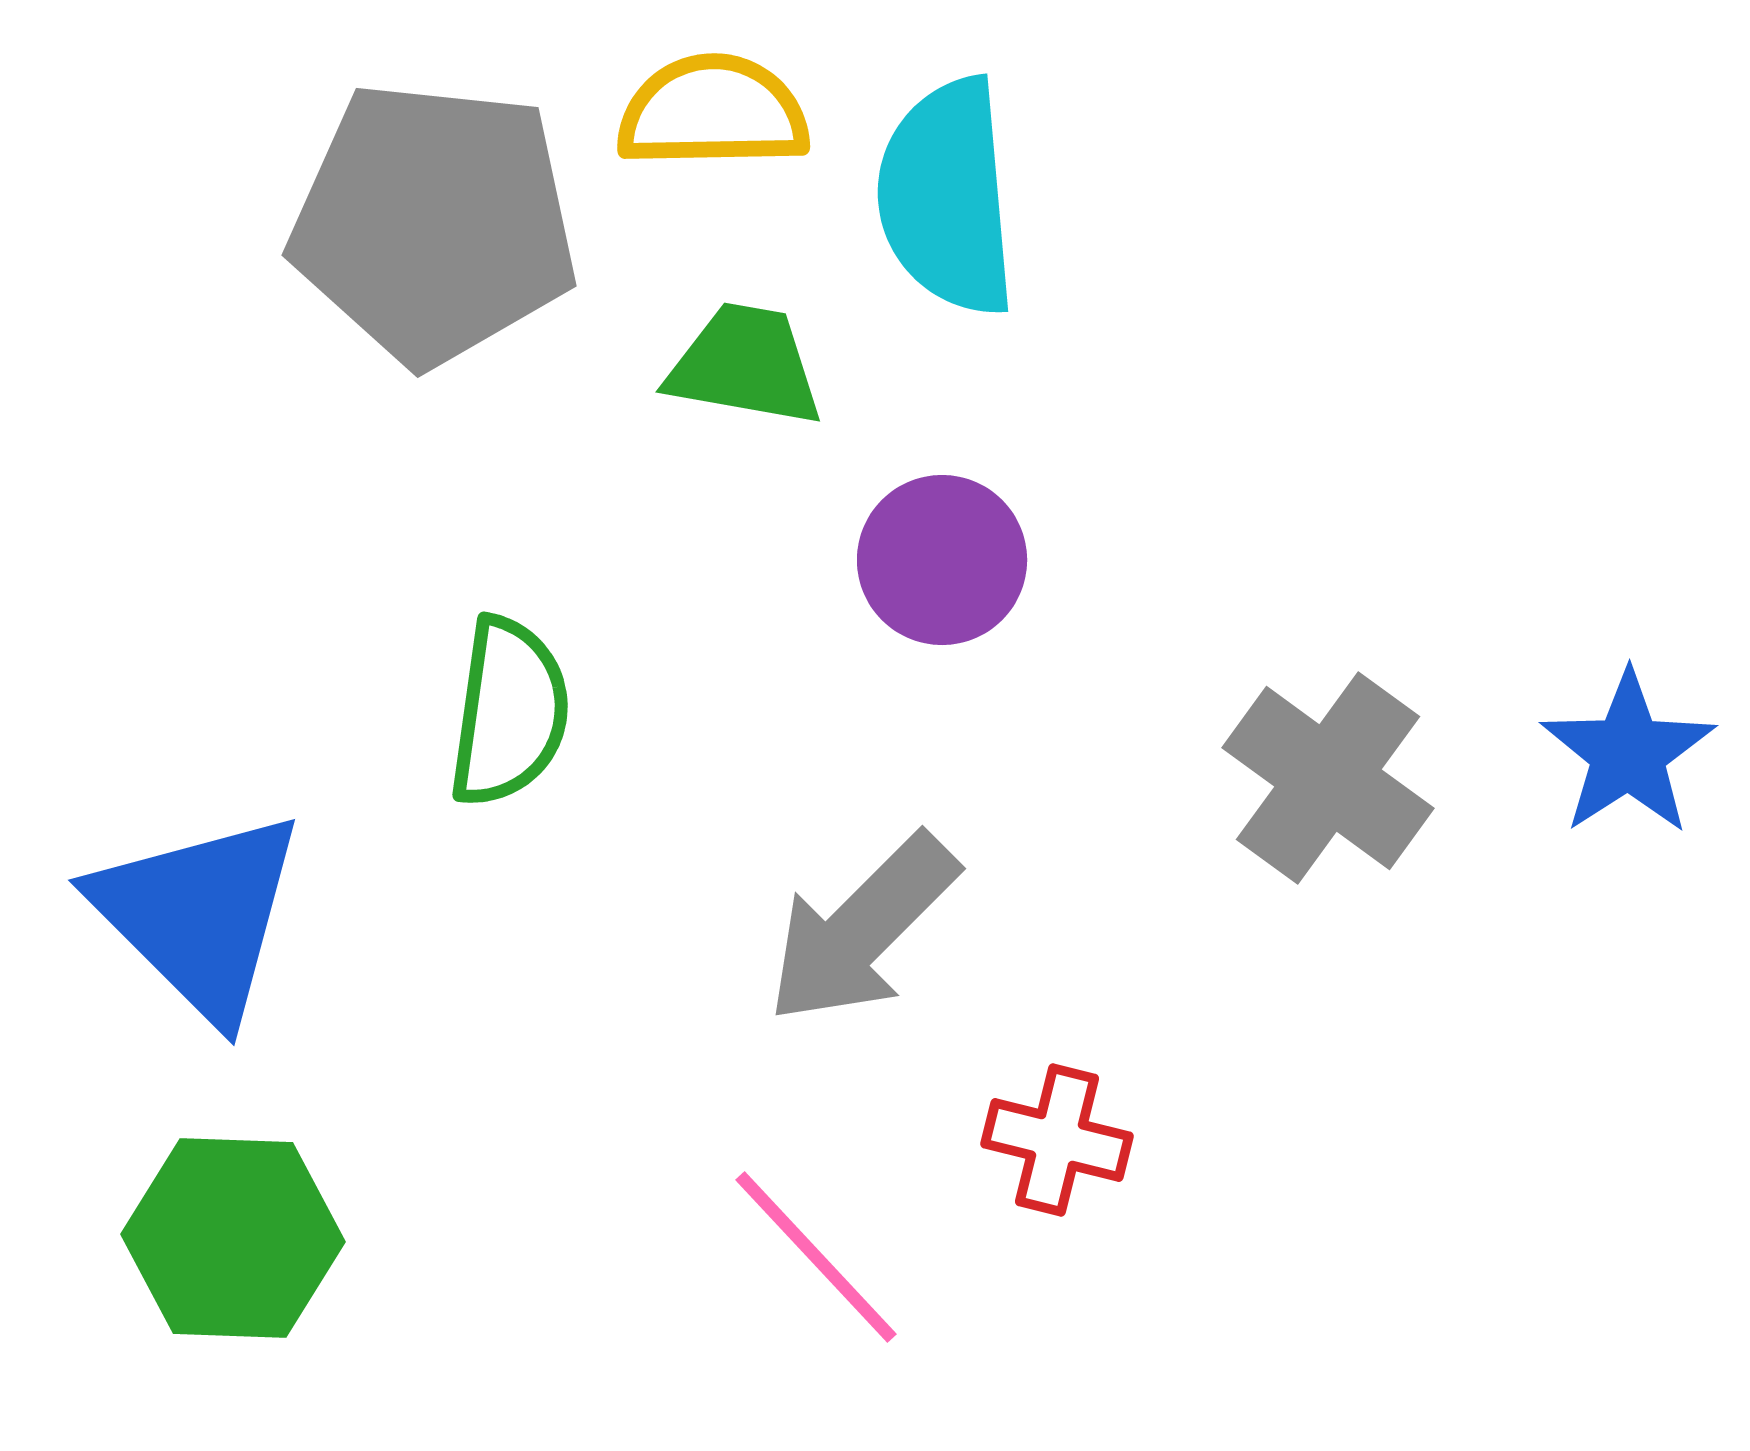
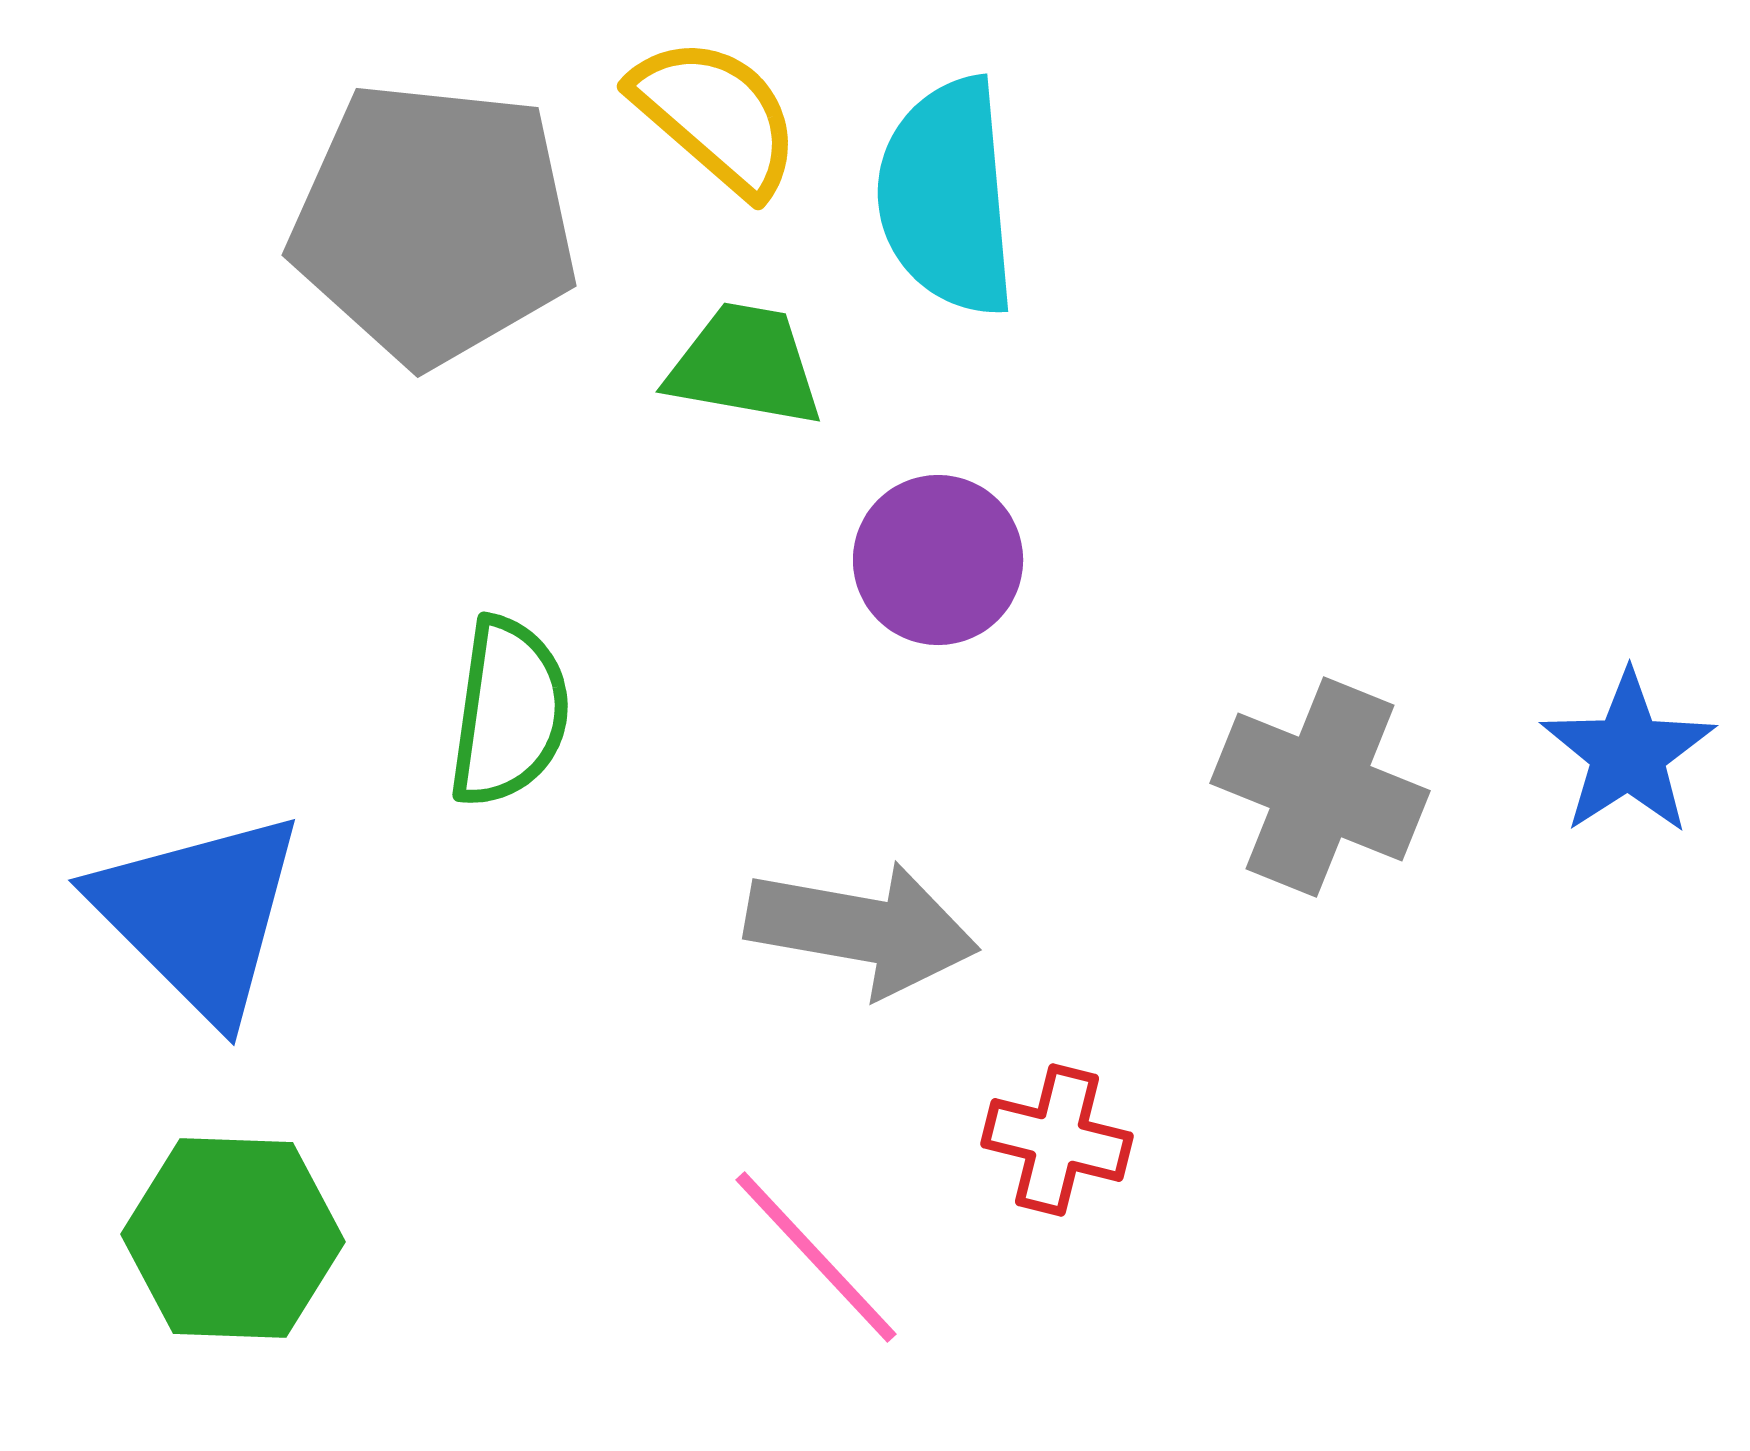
yellow semicircle: moved 3 px right, 4 px down; rotated 42 degrees clockwise
purple circle: moved 4 px left
gray cross: moved 8 px left, 9 px down; rotated 14 degrees counterclockwise
gray arrow: rotated 125 degrees counterclockwise
